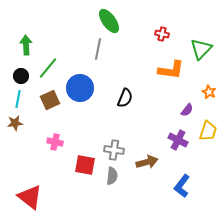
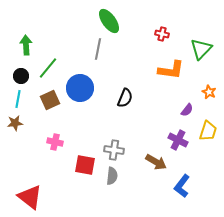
brown arrow: moved 9 px right; rotated 45 degrees clockwise
